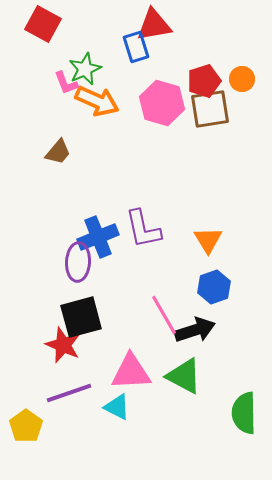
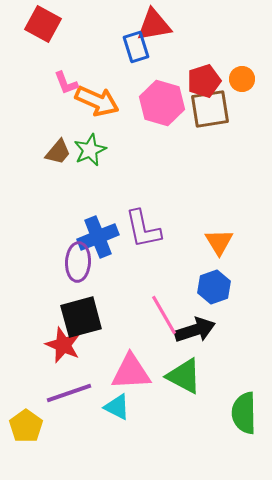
green star: moved 5 px right, 81 px down
orange triangle: moved 11 px right, 2 px down
